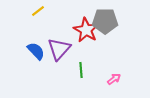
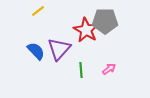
pink arrow: moved 5 px left, 10 px up
